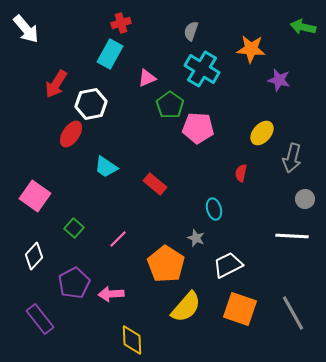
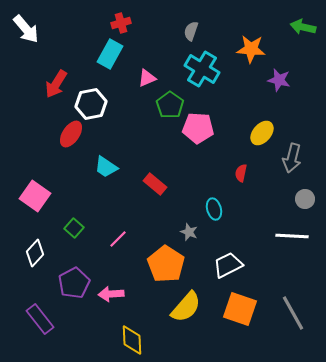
gray star: moved 7 px left, 6 px up
white diamond: moved 1 px right, 3 px up
